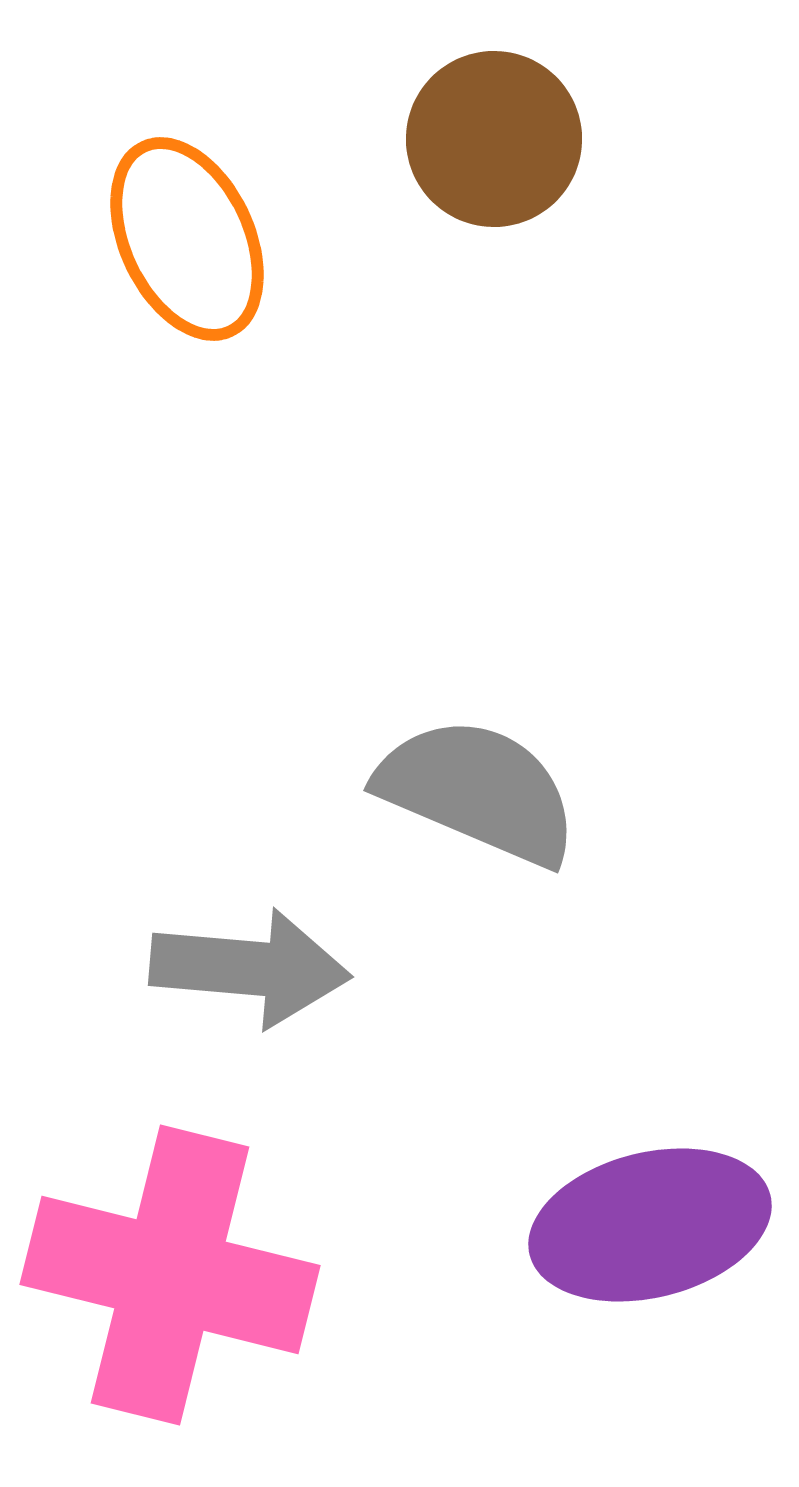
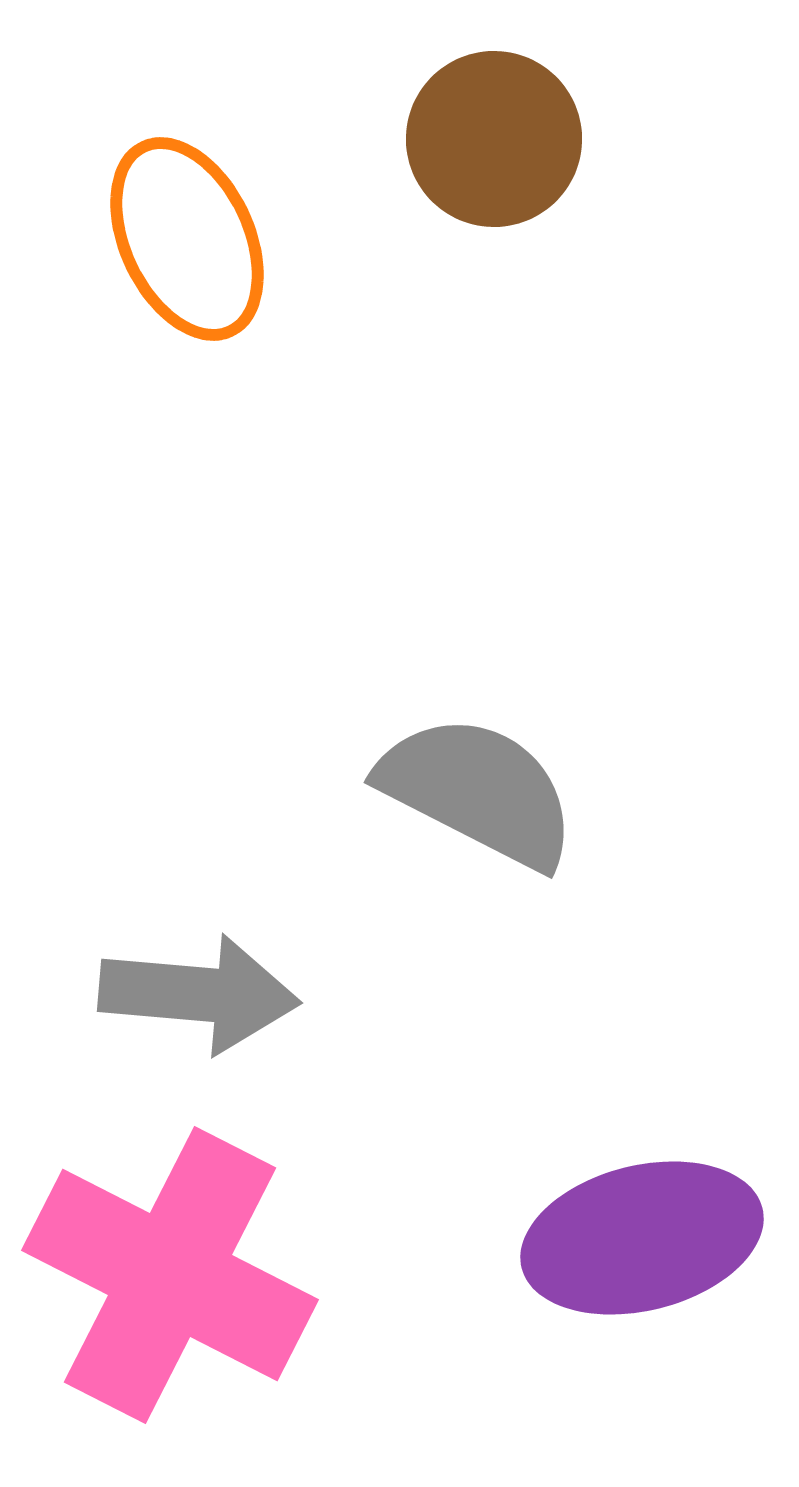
gray semicircle: rotated 4 degrees clockwise
gray arrow: moved 51 px left, 26 px down
purple ellipse: moved 8 px left, 13 px down
pink cross: rotated 13 degrees clockwise
